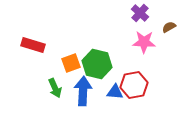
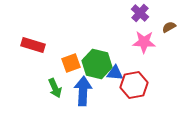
blue triangle: moved 19 px up
